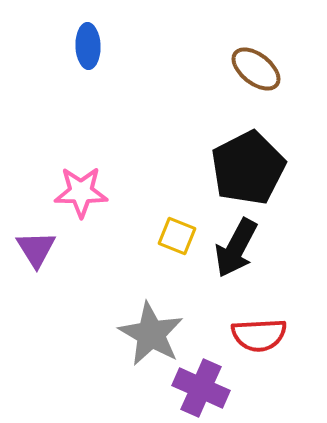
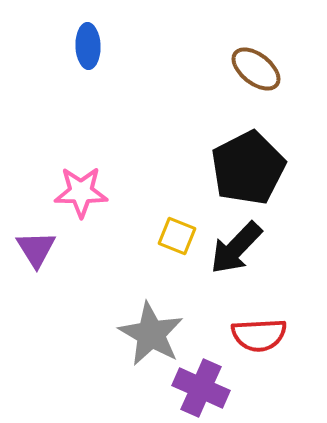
black arrow: rotated 16 degrees clockwise
